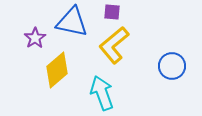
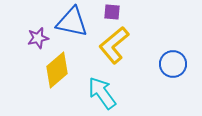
purple star: moved 3 px right; rotated 20 degrees clockwise
blue circle: moved 1 px right, 2 px up
cyan arrow: rotated 16 degrees counterclockwise
